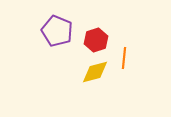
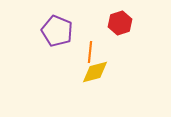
red hexagon: moved 24 px right, 17 px up
orange line: moved 34 px left, 6 px up
